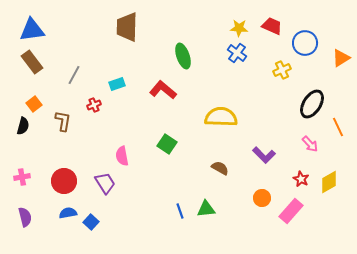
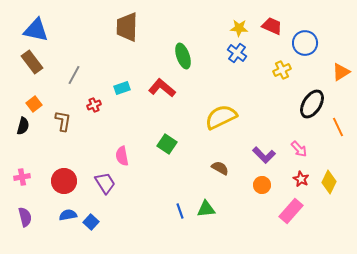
blue triangle: moved 4 px right; rotated 20 degrees clockwise
orange triangle: moved 14 px down
cyan rectangle: moved 5 px right, 4 px down
red L-shape: moved 1 px left, 2 px up
yellow semicircle: rotated 28 degrees counterclockwise
pink arrow: moved 11 px left, 5 px down
yellow diamond: rotated 35 degrees counterclockwise
orange circle: moved 13 px up
blue semicircle: moved 2 px down
